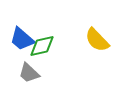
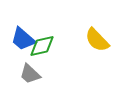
blue trapezoid: moved 1 px right
gray trapezoid: moved 1 px right, 1 px down
